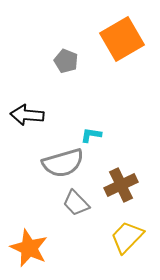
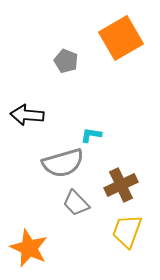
orange square: moved 1 px left, 1 px up
yellow trapezoid: moved 6 px up; rotated 24 degrees counterclockwise
